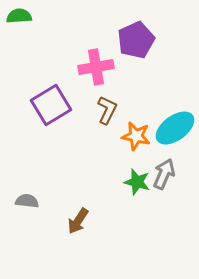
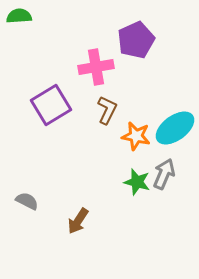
gray semicircle: rotated 20 degrees clockwise
